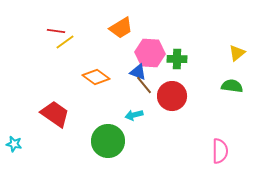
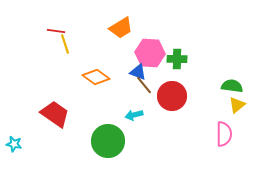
yellow line: moved 2 px down; rotated 72 degrees counterclockwise
yellow triangle: moved 52 px down
pink semicircle: moved 4 px right, 17 px up
